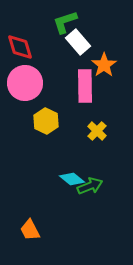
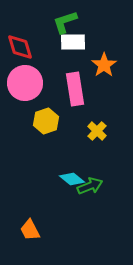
white rectangle: moved 5 px left; rotated 50 degrees counterclockwise
pink rectangle: moved 10 px left, 3 px down; rotated 8 degrees counterclockwise
yellow hexagon: rotated 15 degrees clockwise
